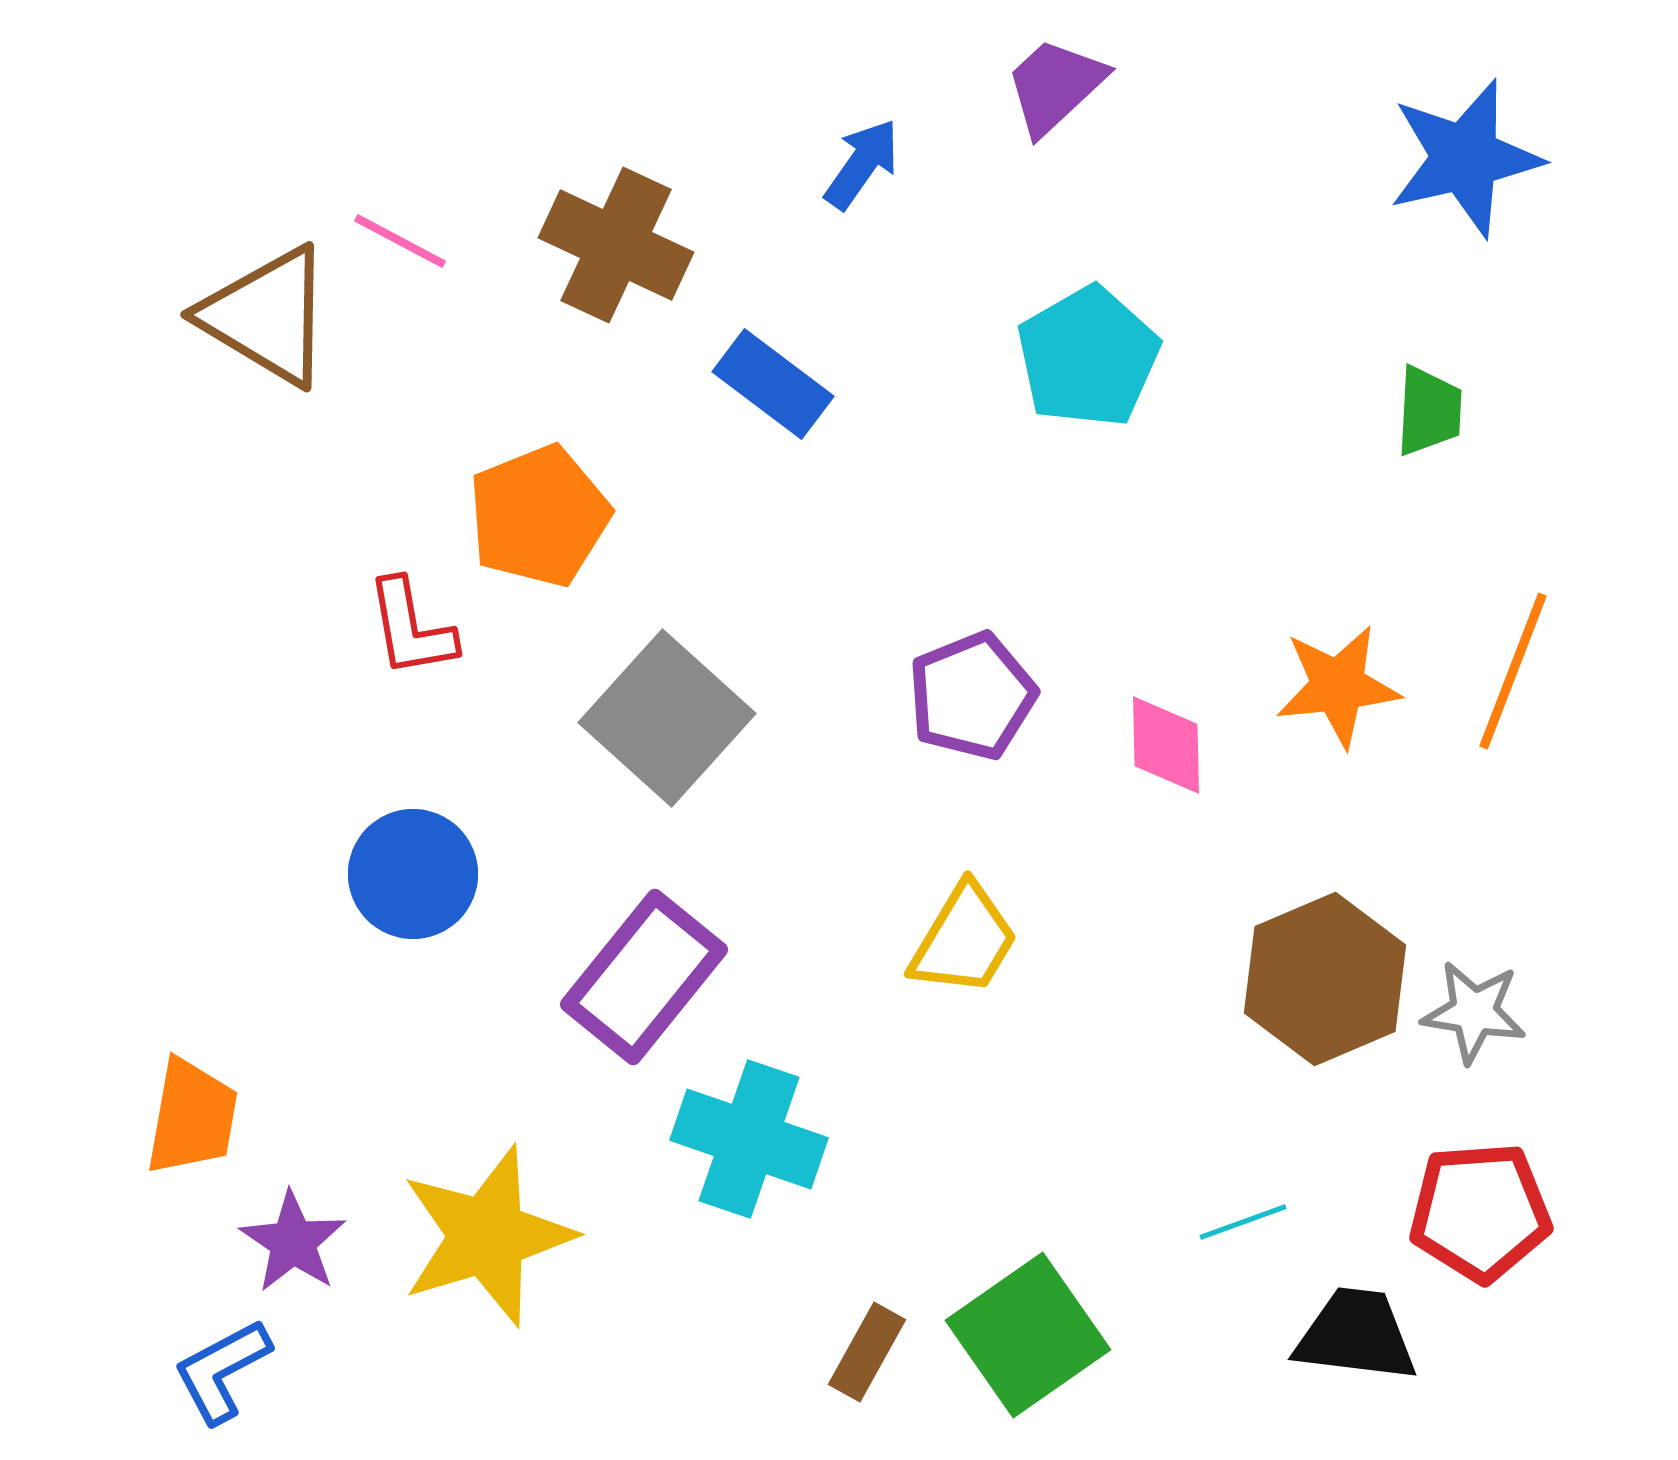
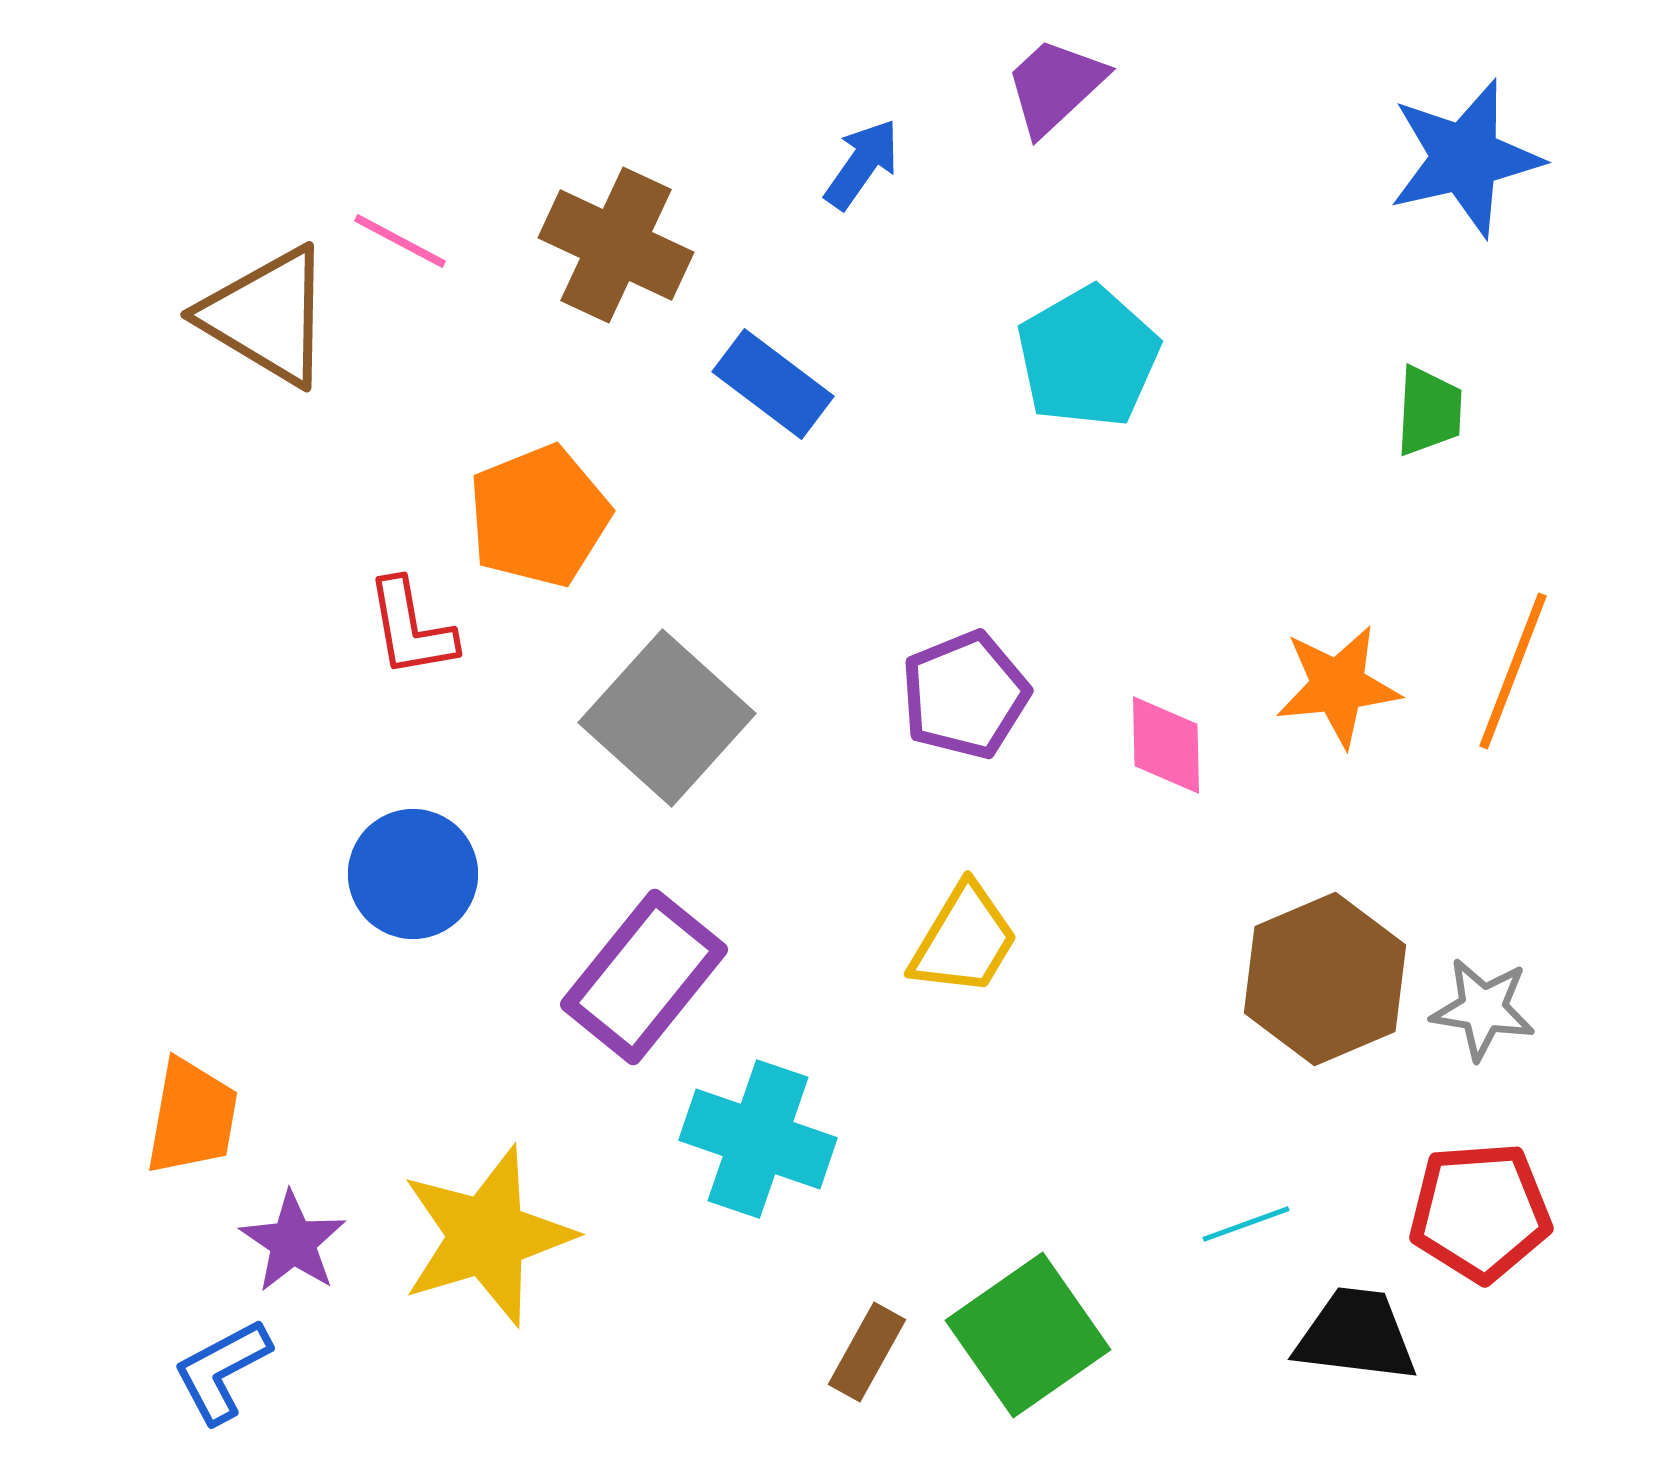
purple pentagon: moved 7 px left, 1 px up
gray star: moved 9 px right, 3 px up
cyan cross: moved 9 px right
cyan line: moved 3 px right, 2 px down
